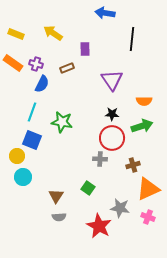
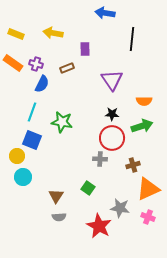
yellow arrow: rotated 24 degrees counterclockwise
